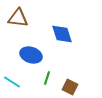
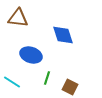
blue diamond: moved 1 px right, 1 px down
